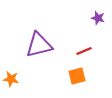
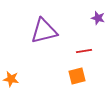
purple triangle: moved 5 px right, 14 px up
red line: rotated 14 degrees clockwise
